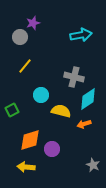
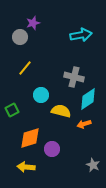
yellow line: moved 2 px down
orange diamond: moved 2 px up
